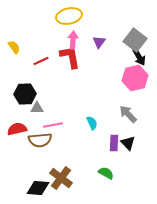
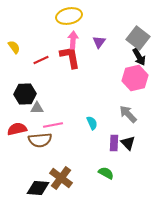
gray square: moved 3 px right, 2 px up
red line: moved 1 px up
